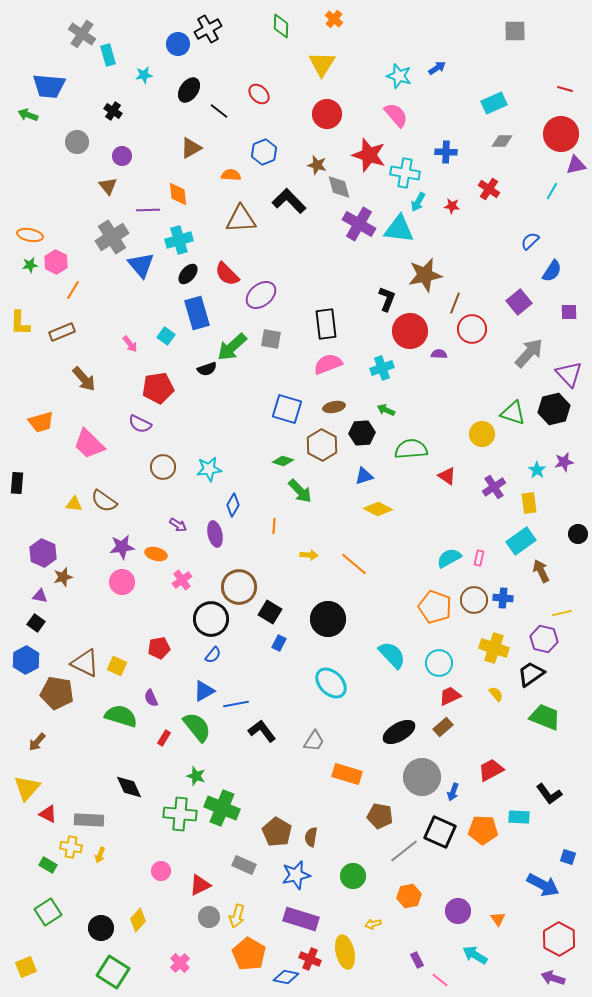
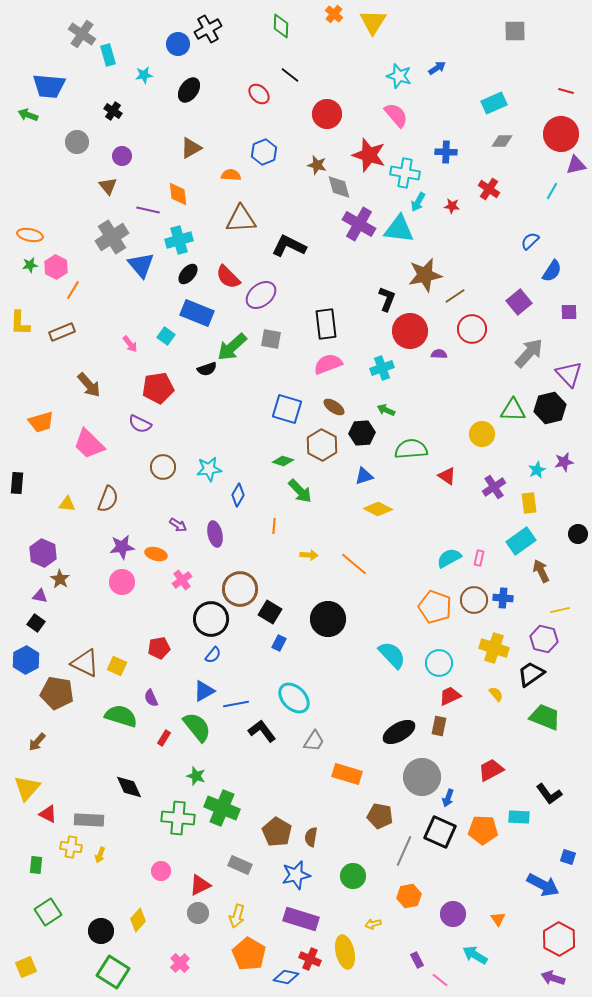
orange cross at (334, 19): moved 5 px up
yellow triangle at (322, 64): moved 51 px right, 42 px up
red line at (565, 89): moved 1 px right, 2 px down
black line at (219, 111): moved 71 px right, 36 px up
black L-shape at (289, 201): moved 45 px down; rotated 20 degrees counterclockwise
purple line at (148, 210): rotated 15 degrees clockwise
pink hexagon at (56, 262): moved 5 px down
red semicircle at (227, 274): moved 1 px right, 3 px down
brown line at (455, 303): moved 7 px up; rotated 35 degrees clockwise
blue rectangle at (197, 313): rotated 52 degrees counterclockwise
brown arrow at (84, 379): moved 5 px right, 6 px down
brown ellipse at (334, 407): rotated 45 degrees clockwise
black hexagon at (554, 409): moved 4 px left, 1 px up
green triangle at (513, 413): moved 3 px up; rotated 16 degrees counterclockwise
cyan star at (537, 470): rotated 12 degrees clockwise
brown semicircle at (104, 501): moved 4 px right, 2 px up; rotated 104 degrees counterclockwise
yellow triangle at (74, 504): moved 7 px left
blue diamond at (233, 505): moved 5 px right, 10 px up
brown star at (63, 577): moved 3 px left, 2 px down; rotated 24 degrees counterclockwise
brown circle at (239, 587): moved 1 px right, 2 px down
yellow line at (562, 613): moved 2 px left, 3 px up
cyan ellipse at (331, 683): moved 37 px left, 15 px down
brown rectangle at (443, 727): moved 4 px left, 1 px up; rotated 36 degrees counterclockwise
blue arrow at (453, 792): moved 5 px left, 6 px down
green cross at (180, 814): moved 2 px left, 4 px down
gray line at (404, 851): rotated 28 degrees counterclockwise
green rectangle at (48, 865): moved 12 px left; rotated 66 degrees clockwise
gray rectangle at (244, 865): moved 4 px left
purple circle at (458, 911): moved 5 px left, 3 px down
gray circle at (209, 917): moved 11 px left, 4 px up
black circle at (101, 928): moved 3 px down
